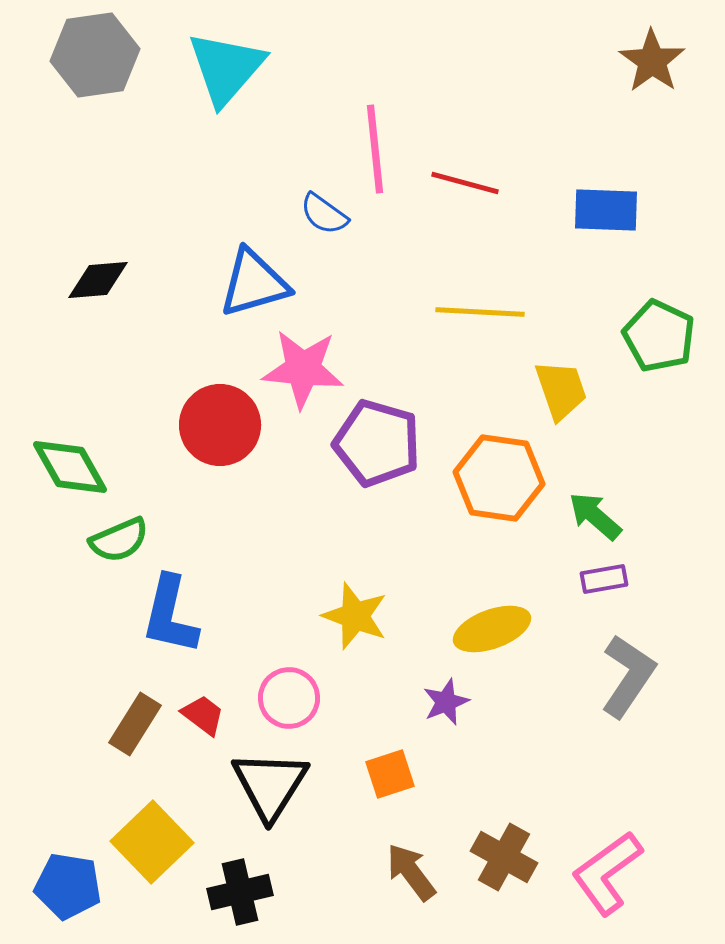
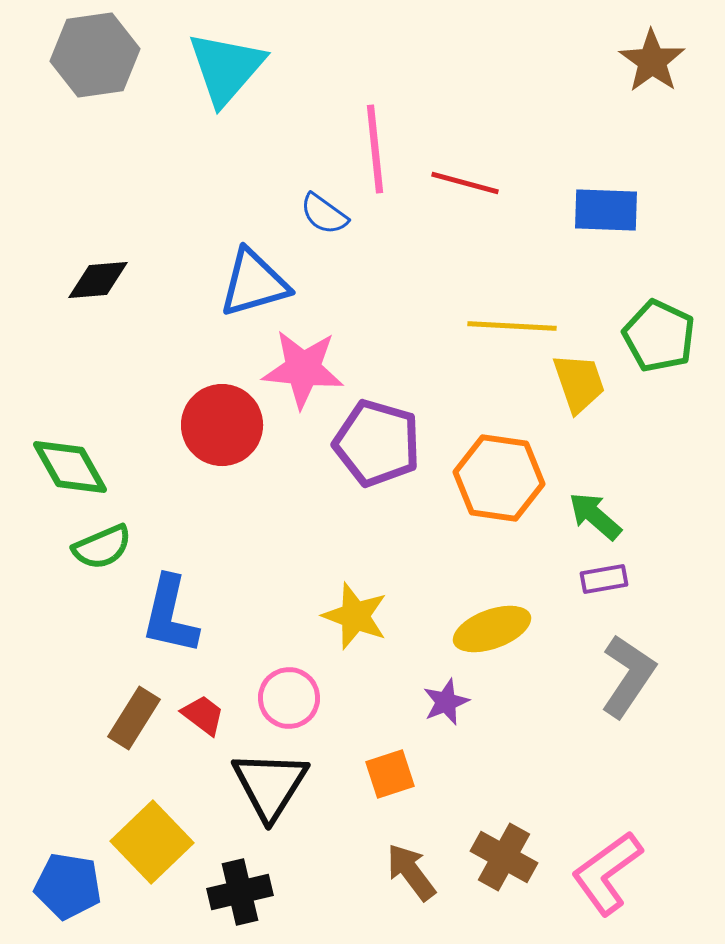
yellow line: moved 32 px right, 14 px down
yellow trapezoid: moved 18 px right, 7 px up
red circle: moved 2 px right
green semicircle: moved 17 px left, 7 px down
brown rectangle: moved 1 px left, 6 px up
